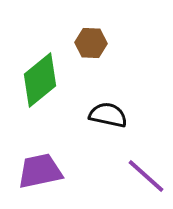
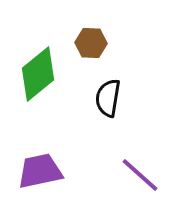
green diamond: moved 2 px left, 6 px up
black semicircle: moved 17 px up; rotated 93 degrees counterclockwise
purple line: moved 6 px left, 1 px up
